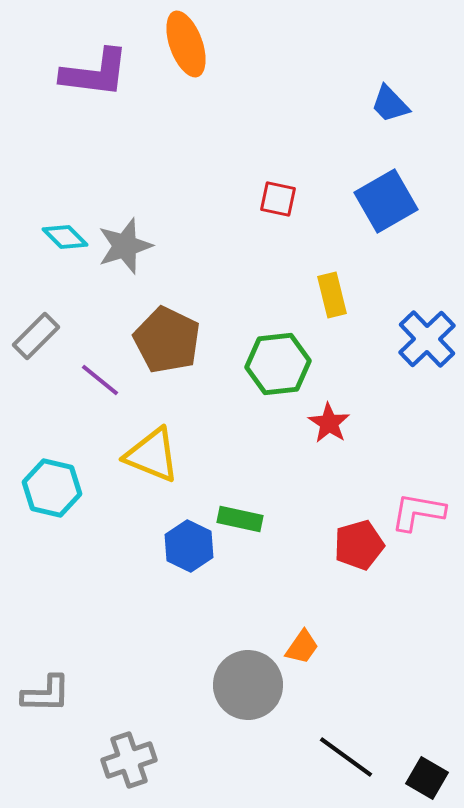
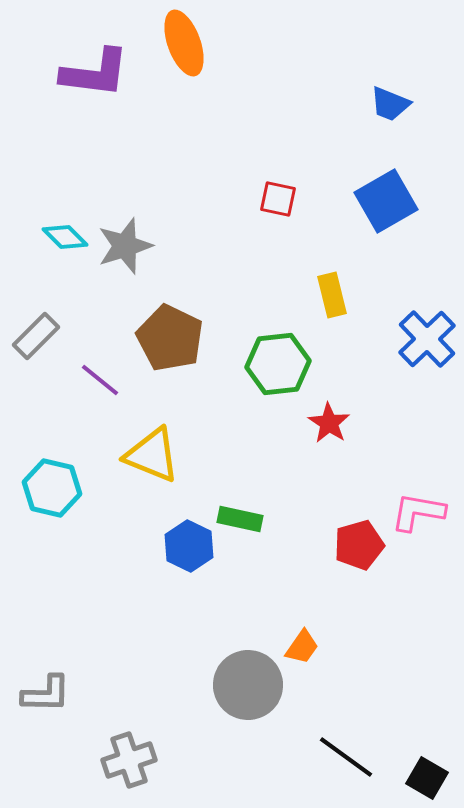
orange ellipse: moved 2 px left, 1 px up
blue trapezoid: rotated 24 degrees counterclockwise
brown pentagon: moved 3 px right, 2 px up
